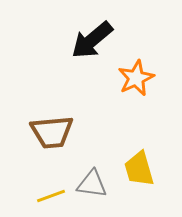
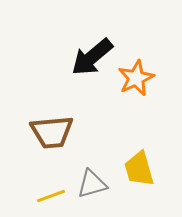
black arrow: moved 17 px down
gray triangle: rotated 24 degrees counterclockwise
